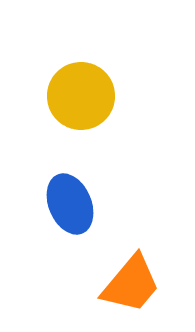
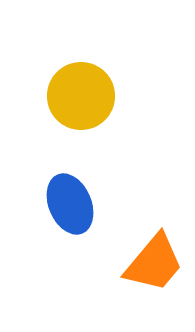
orange trapezoid: moved 23 px right, 21 px up
